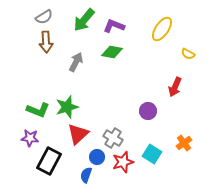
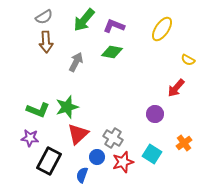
yellow semicircle: moved 6 px down
red arrow: moved 1 px right, 1 px down; rotated 18 degrees clockwise
purple circle: moved 7 px right, 3 px down
blue semicircle: moved 4 px left
